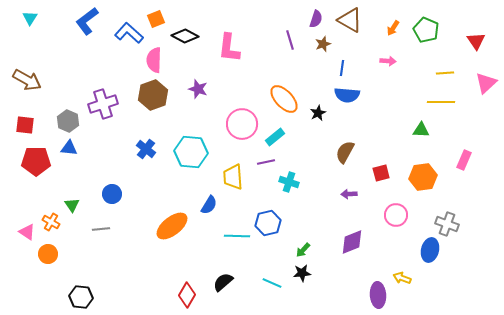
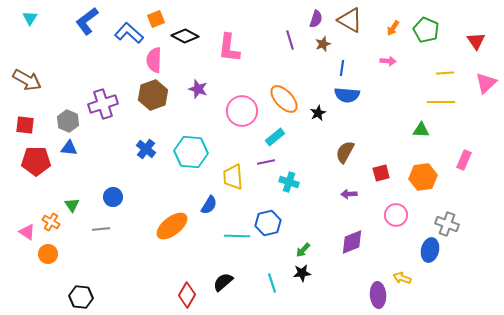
pink circle at (242, 124): moved 13 px up
blue circle at (112, 194): moved 1 px right, 3 px down
cyan line at (272, 283): rotated 48 degrees clockwise
